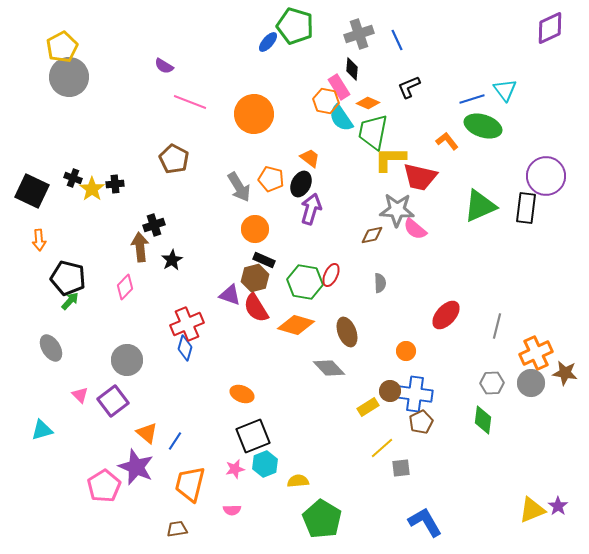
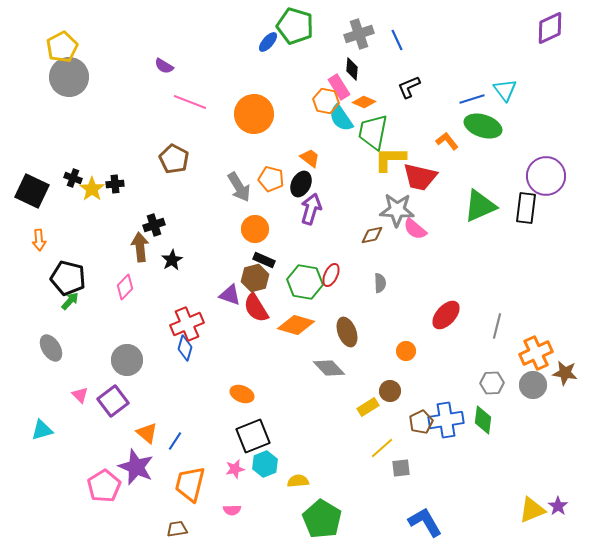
orange diamond at (368, 103): moved 4 px left, 1 px up
gray circle at (531, 383): moved 2 px right, 2 px down
blue cross at (415, 394): moved 31 px right, 26 px down; rotated 16 degrees counterclockwise
